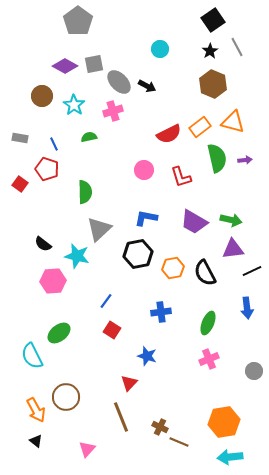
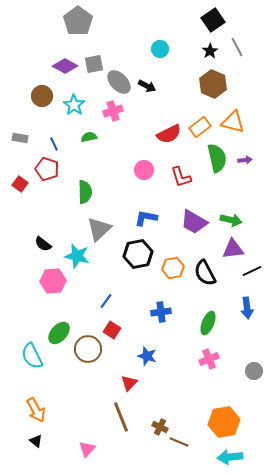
green ellipse at (59, 333): rotated 10 degrees counterclockwise
brown circle at (66, 397): moved 22 px right, 48 px up
